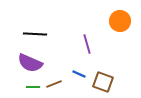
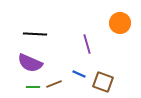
orange circle: moved 2 px down
